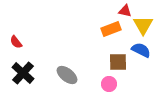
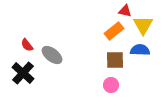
orange rectangle: moved 3 px right, 2 px down; rotated 18 degrees counterclockwise
red semicircle: moved 11 px right, 3 px down
blue semicircle: moved 1 px left; rotated 24 degrees counterclockwise
brown square: moved 3 px left, 2 px up
gray ellipse: moved 15 px left, 20 px up
pink circle: moved 2 px right, 1 px down
